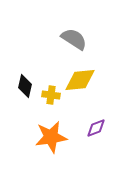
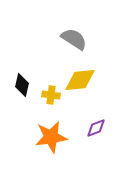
black diamond: moved 3 px left, 1 px up
